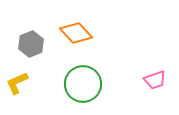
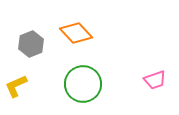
yellow L-shape: moved 1 px left, 3 px down
